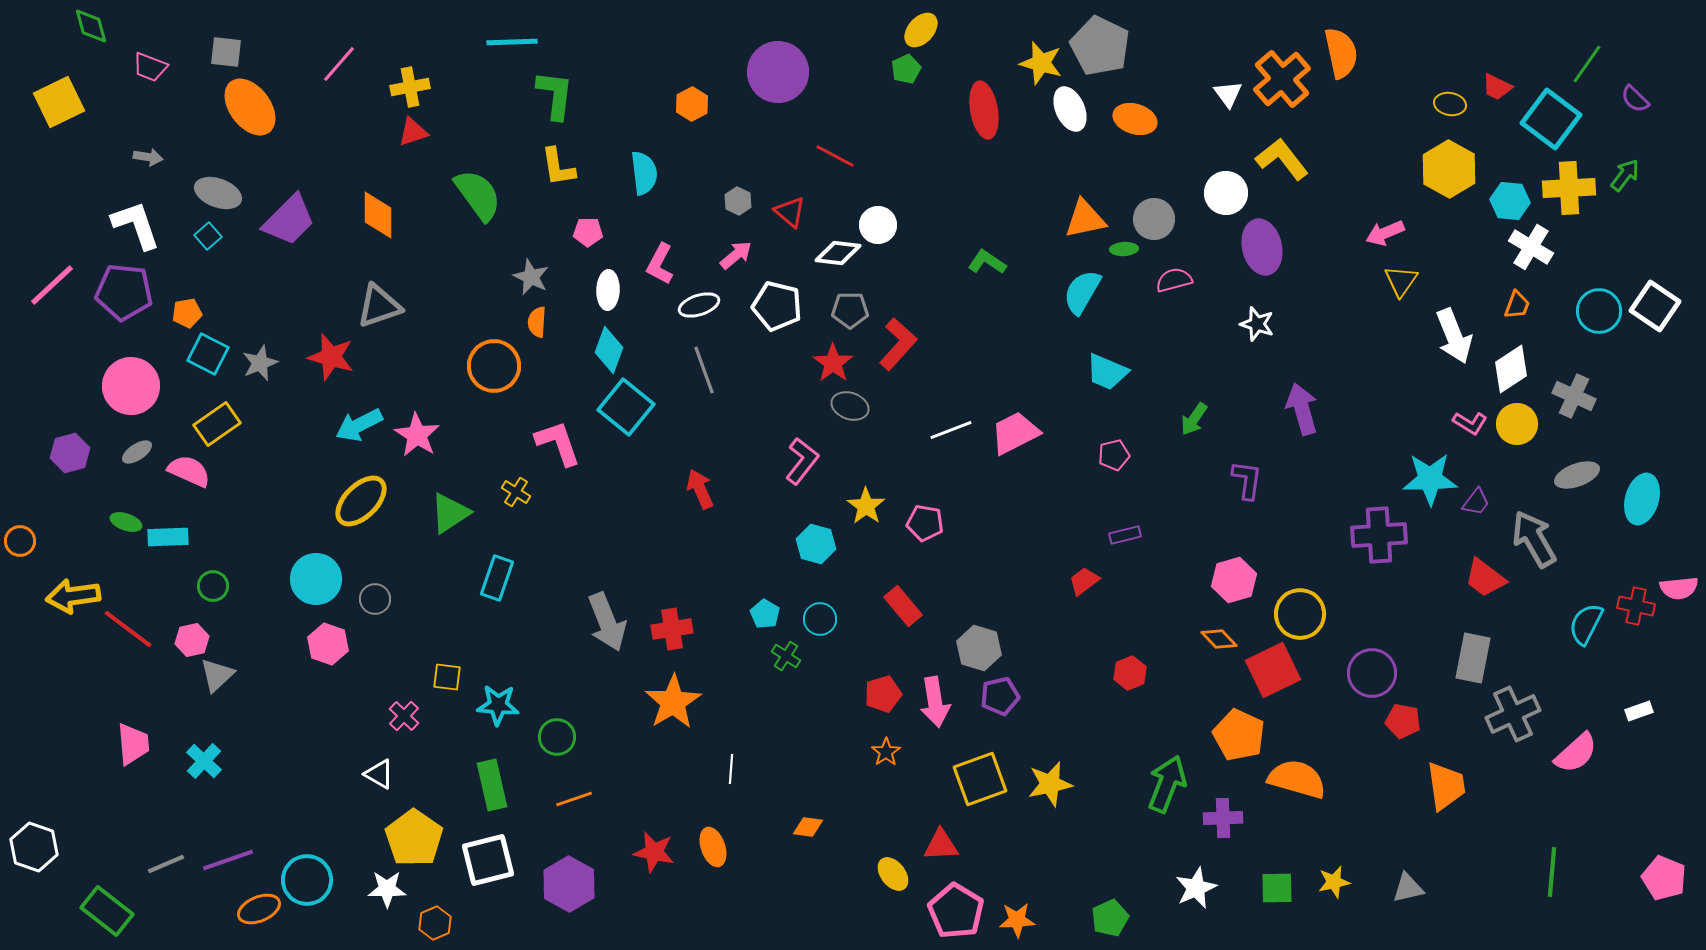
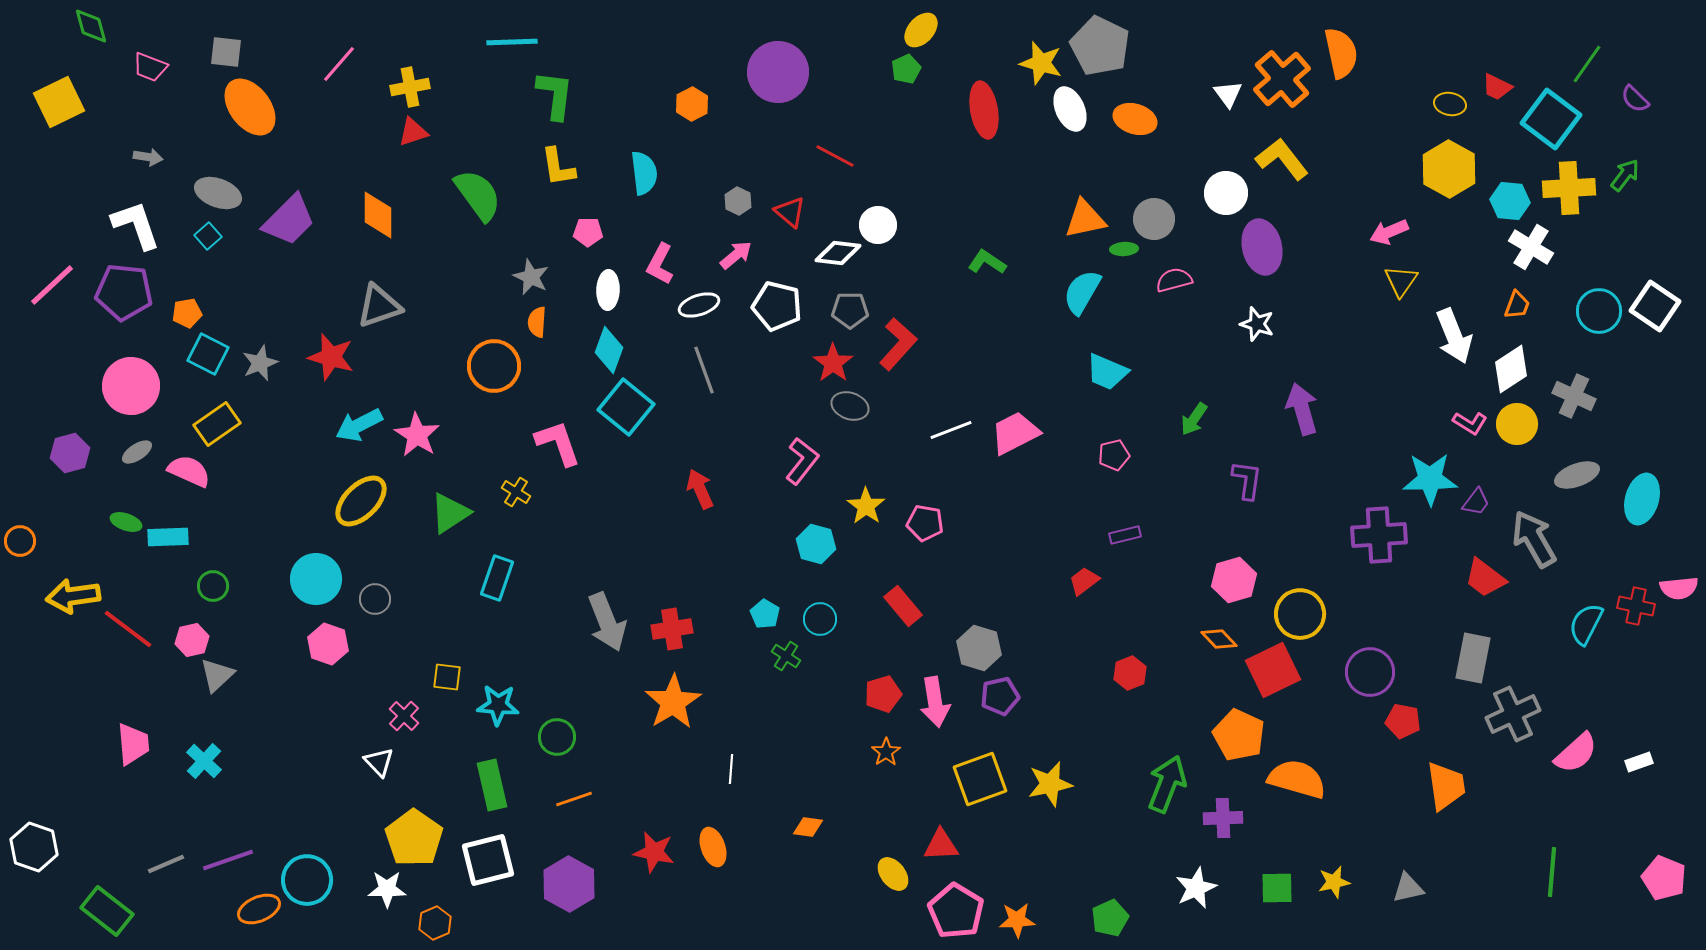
pink arrow at (1385, 233): moved 4 px right, 1 px up
purple circle at (1372, 673): moved 2 px left, 1 px up
white rectangle at (1639, 711): moved 51 px down
white triangle at (379, 774): moved 12 px up; rotated 16 degrees clockwise
